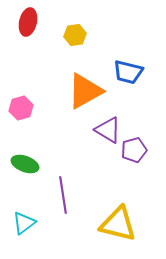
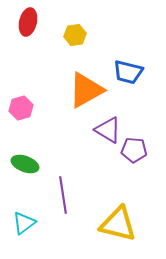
orange triangle: moved 1 px right, 1 px up
purple pentagon: rotated 20 degrees clockwise
